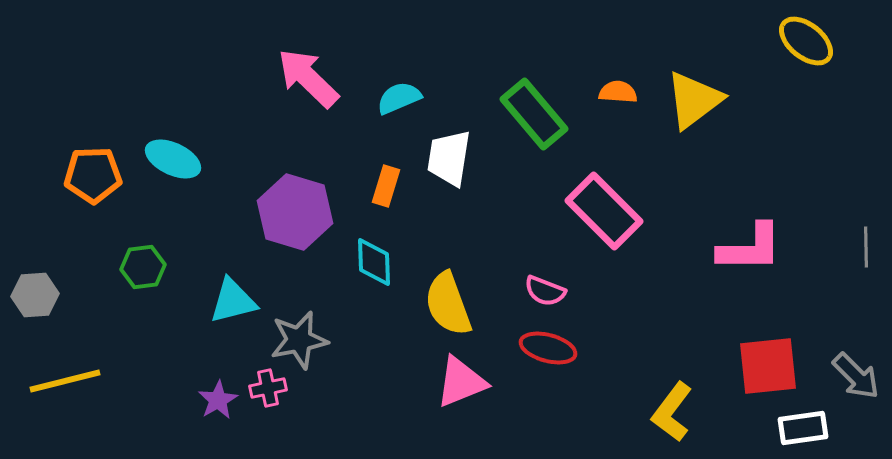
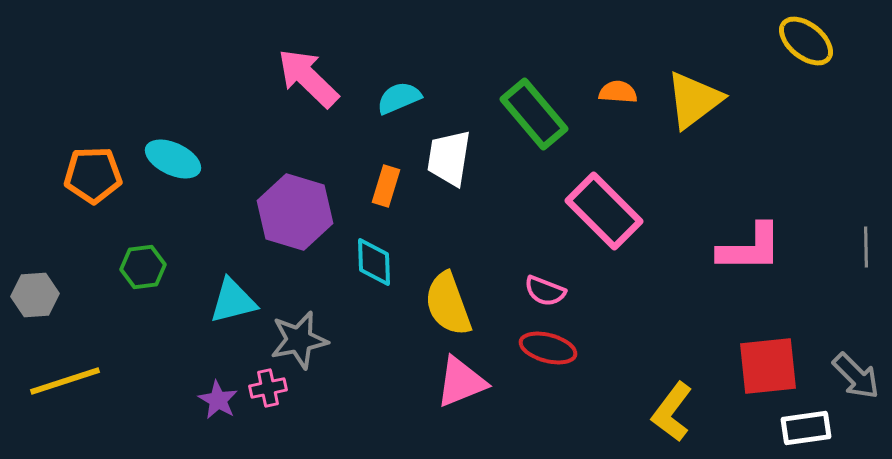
yellow line: rotated 4 degrees counterclockwise
purple star: rotated 12 degrees counterclockwise
white rectangle: moved 3 px right
